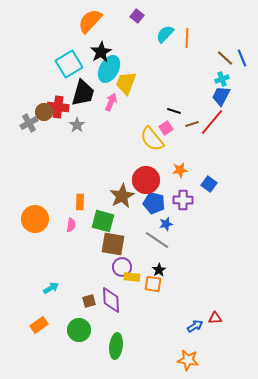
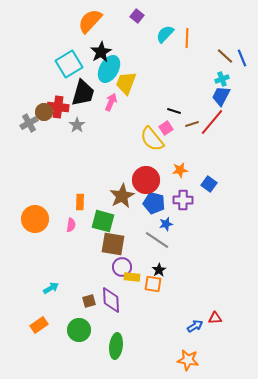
brown line at (225, 58): moved 2 px up
